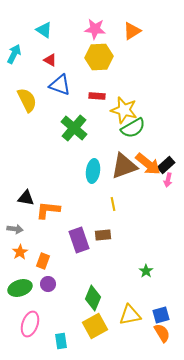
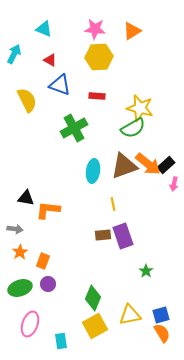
cyan triangle: moved 1 px up; rotated 12 degrees counterclockwise
yellow star: moved 16 px right, 2 px up
green cross: rotated 20 degrees clockwise
pink arrow: moved 6 px right, 4 px down
purple rectangle: moved 44 px right, 4 px up
